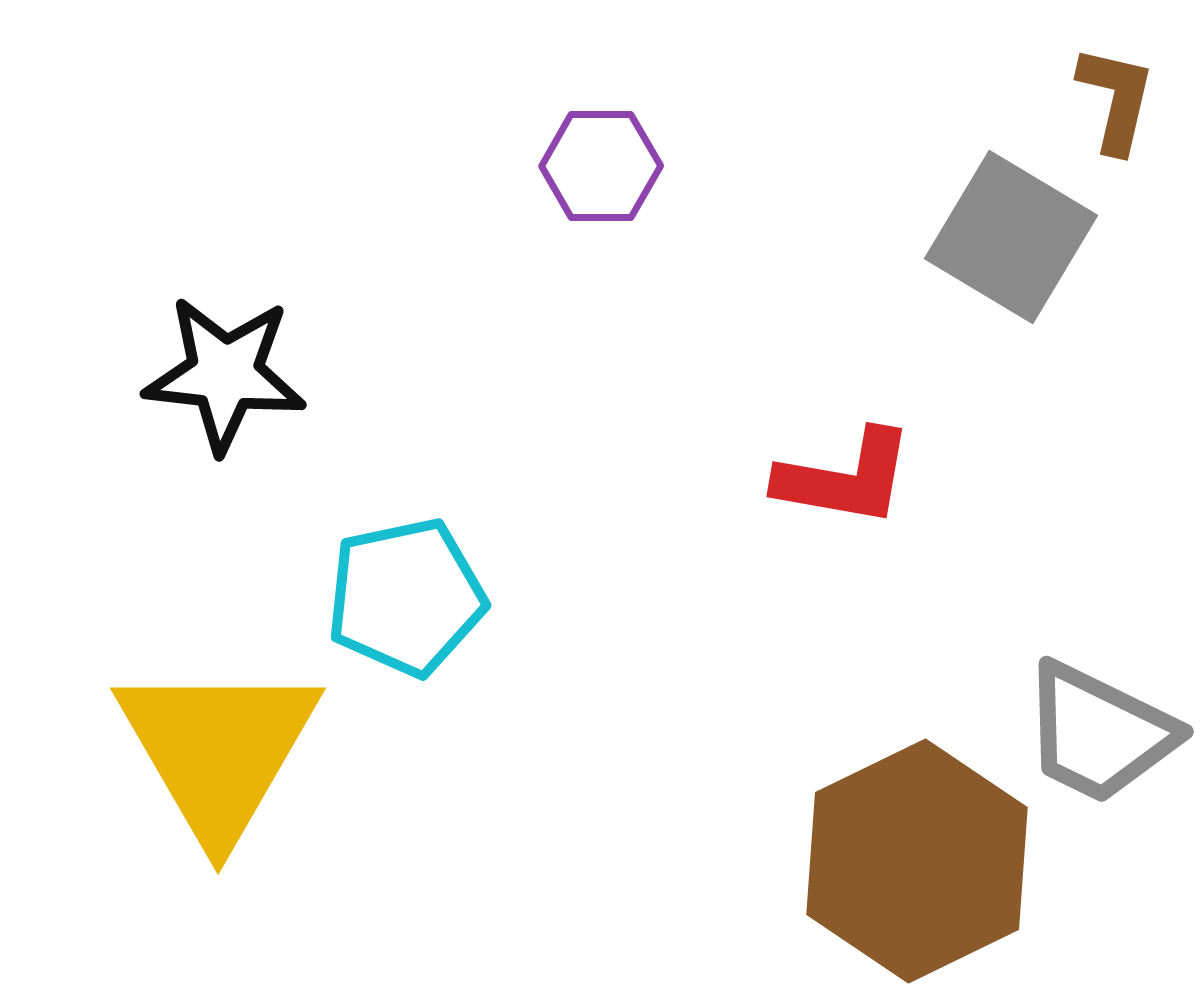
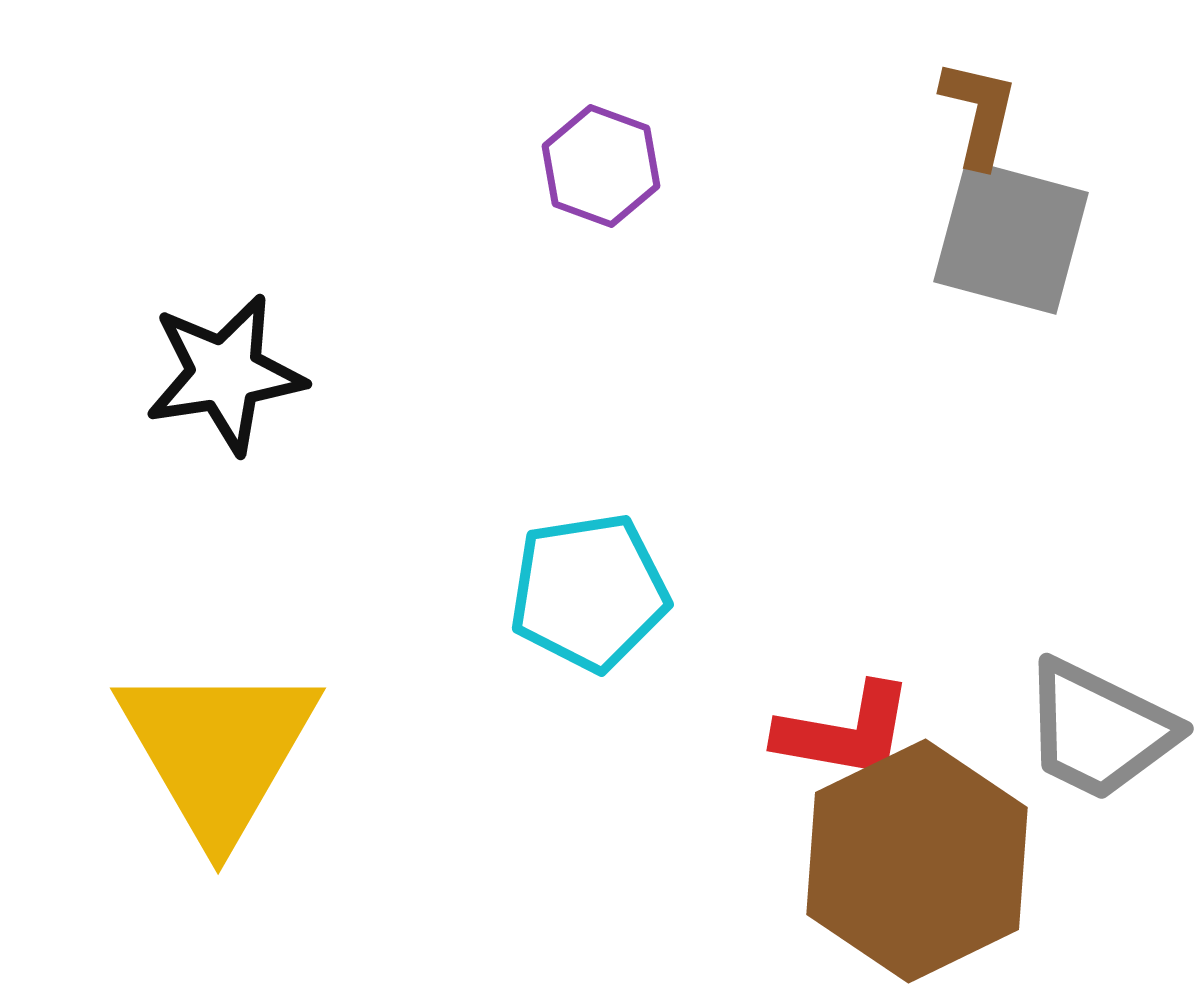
brown L-shape: moved 137 px left, 14 px down
purple hexagon: rotated 20 degrees clockwise
gray square: rotated 16 degrees counterclockwise
black star: rotated 15 degrees counterclockwise
red L-shape: moved 254 px down
cyan pentagon: moved 183 px right, 5 px up; rotated 3 degrees clockwise
gray trapezoid: moved 3 px up
